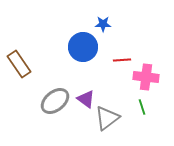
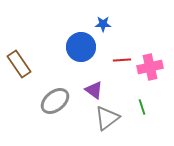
blue circle: moved 2 px left
pink cross: moved 4 px right, 10 px up; rotated 20 degrees counterclockwise
purple triangle: moved 8 px right, 9 px up
